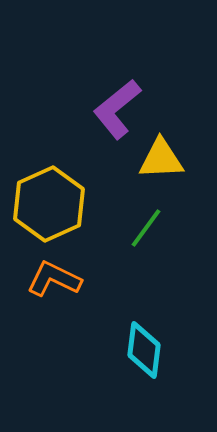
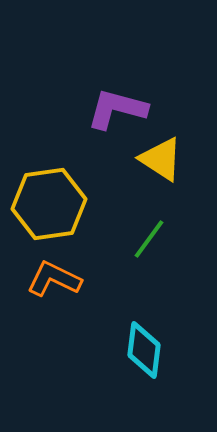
purple L-shape: rotated 54 degrees clockwise
yellow triangle: rotated 36 degrees clockwise
yellow hexagon: rotated 16 degrees clockwise
green line: moved 3 px right, 11 px down
